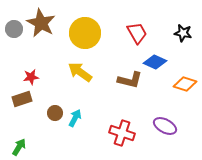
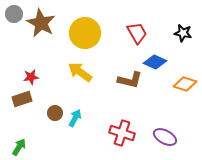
gray circle: moved 15 px up
purple ellipse: moved 11 px down
